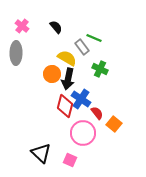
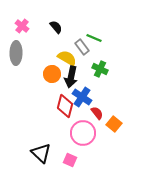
black arrow: moved 3 px right, 2 px up
blue cross: moved 1 px right, 2 px up
